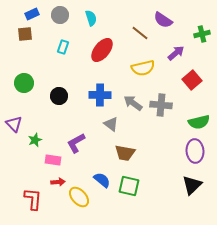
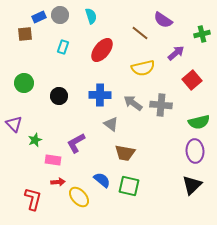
blue rectangle: moved 7 px right, 3 px down
cyan semicircle: moved 2 px up
red L-shape: rotated 10 degrees clockwise
